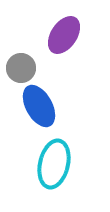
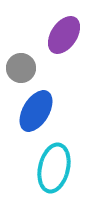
blue ellipse: moved 3 px left, 5 px down; rotated 60 degrees clockwise
cyan ellipse: moved 4 px down
